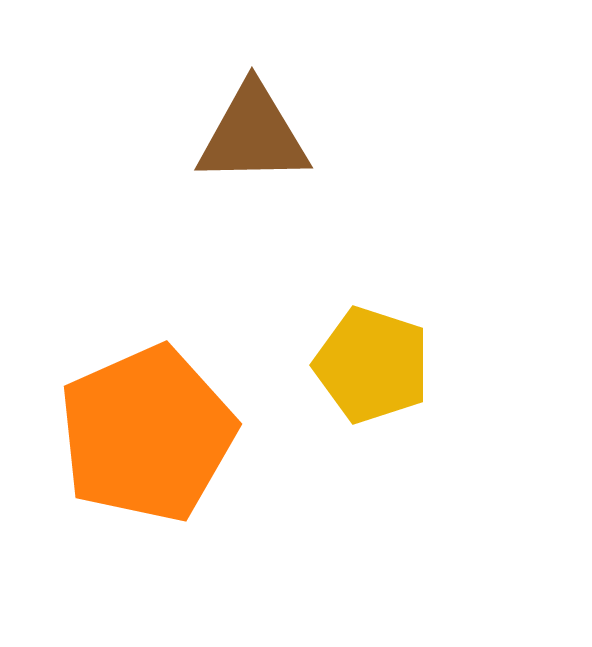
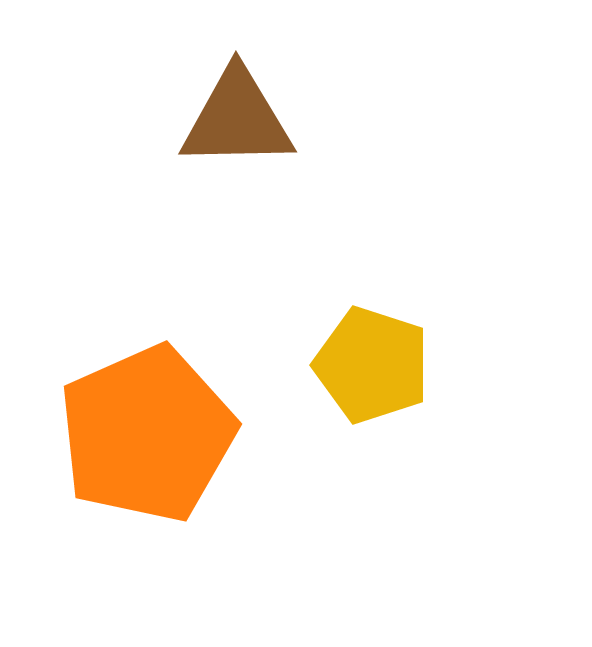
brown triangle: moved 16 px left, 16 px up
